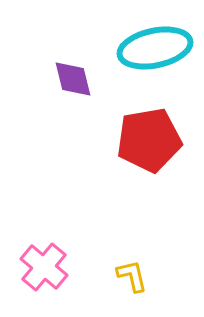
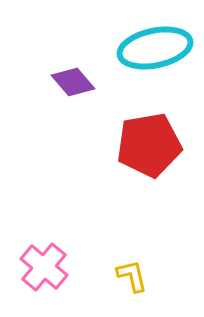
purple diamond: moved 3 px down; rotated 27 degrees counterclockwise
red pentagon: moved 5 px down
